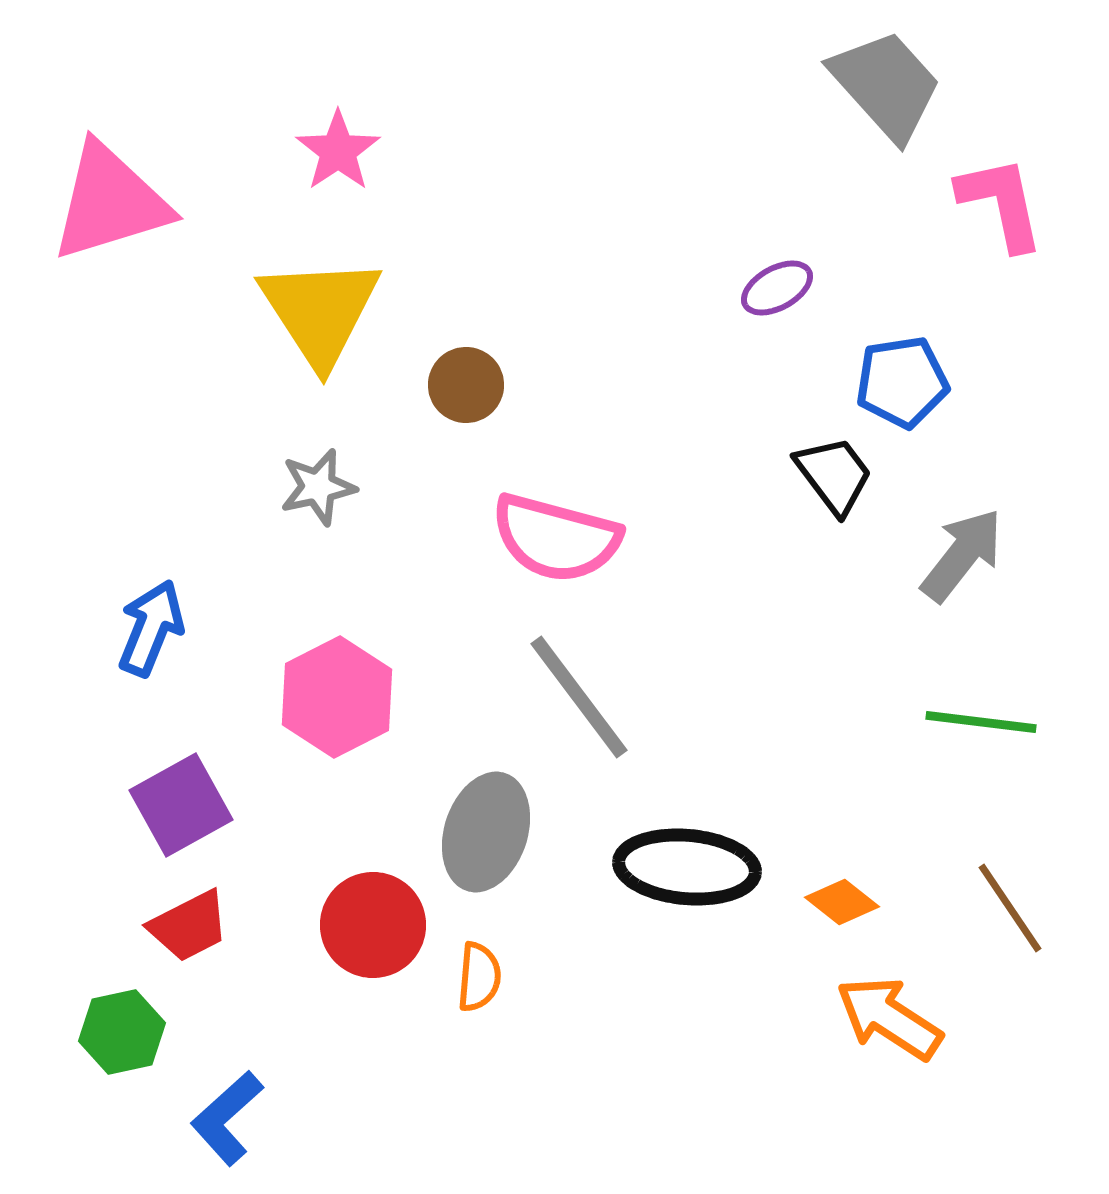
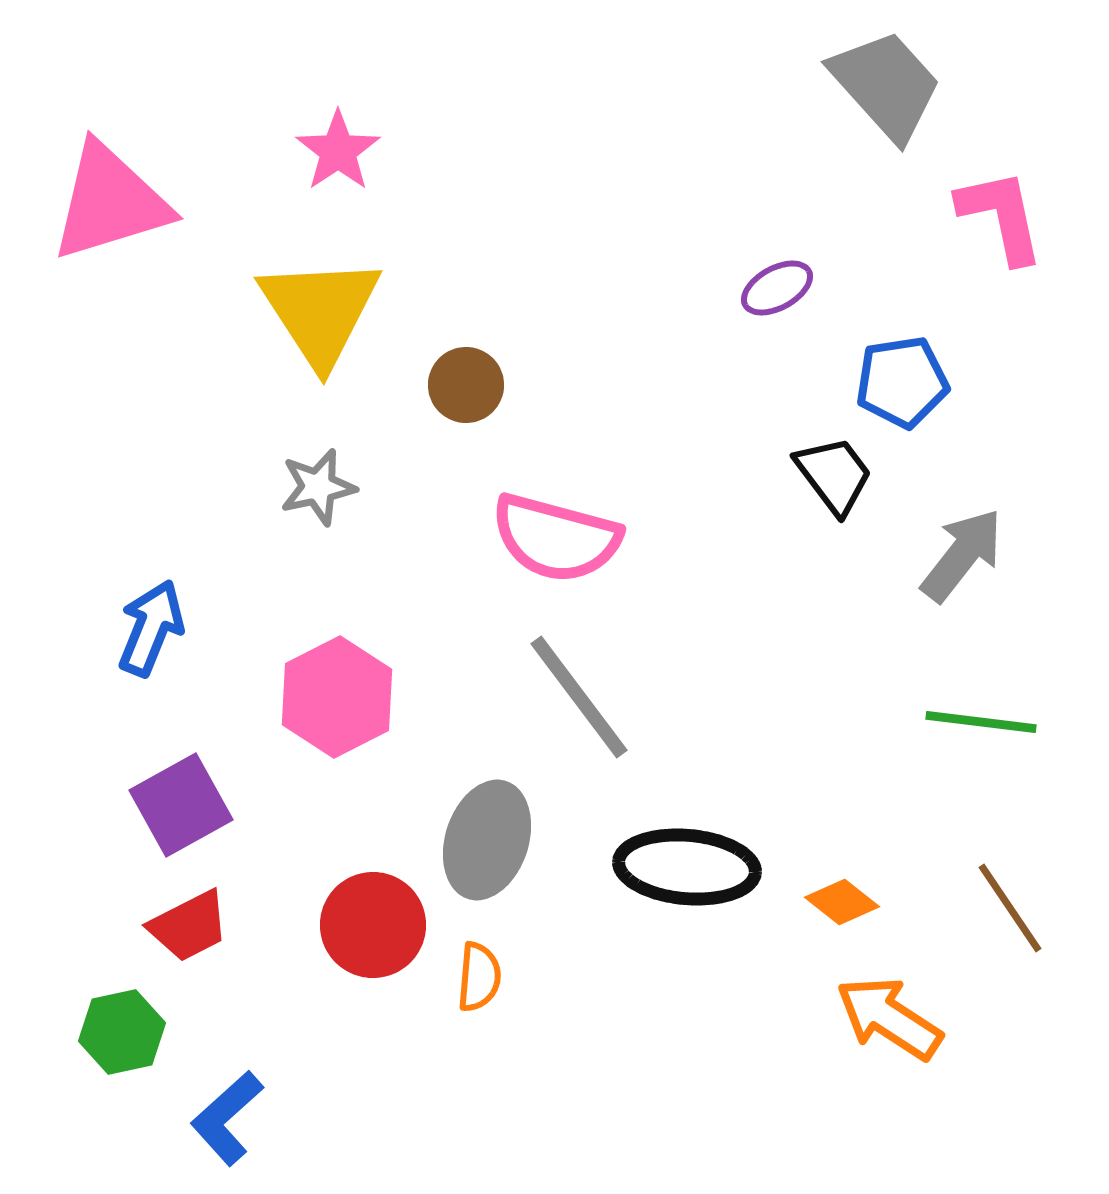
pink L-shape: moved 13 px down
gray ellipse: moved 1 px right, 8 px down
